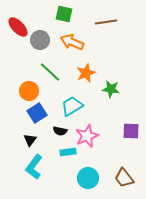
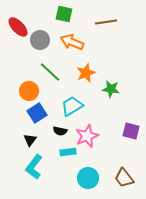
purple square: rotated 12 degrees clockwise
